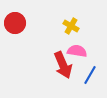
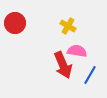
yellow cross: moved 3 px left
